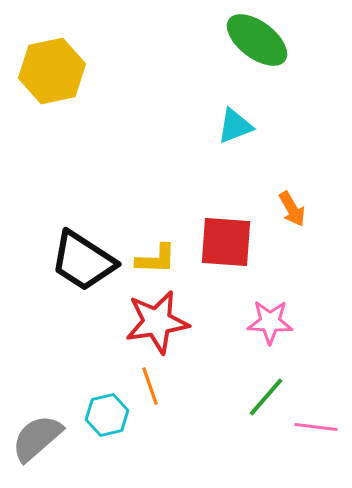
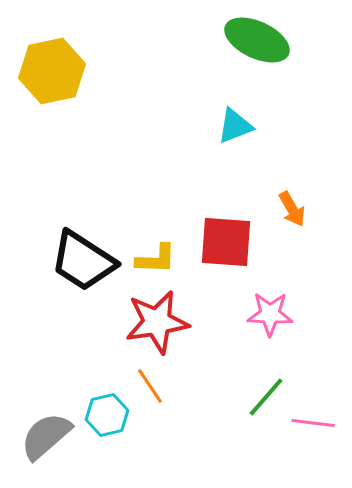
green ellipse: rotated 12 degrees counterclockwise
pink star: moved 8 px up
orange line: rotated 15 degrees counterclockwise
pink line: moved 3 px left, 4 px up
gray semicircle: moved 9 px right, 2 px up
